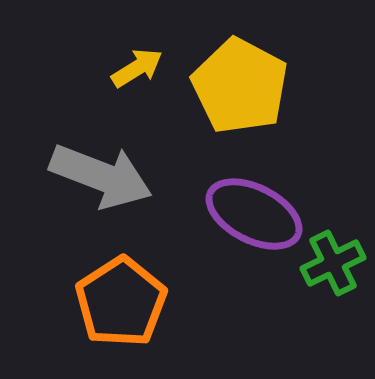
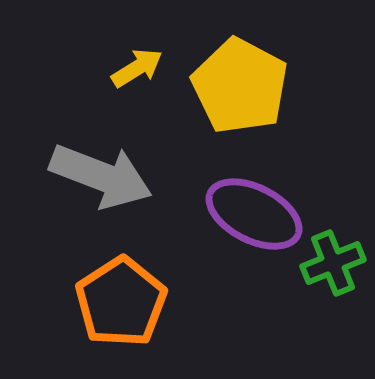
green cross: rotated 4 degrees clockwise
